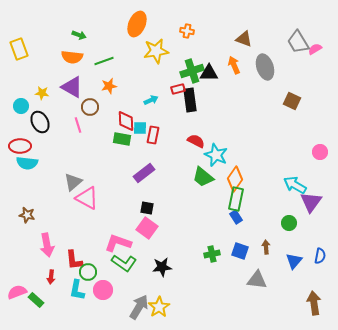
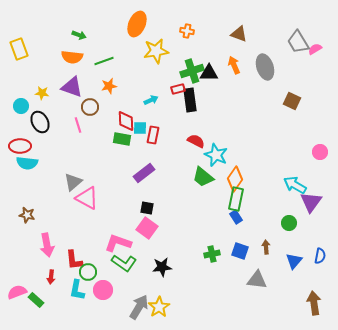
brown triangle at (244, 39): moved 5 px left, 5 px up
purple triangle at (72, 87): rotated 10 degrees counterclockwise
